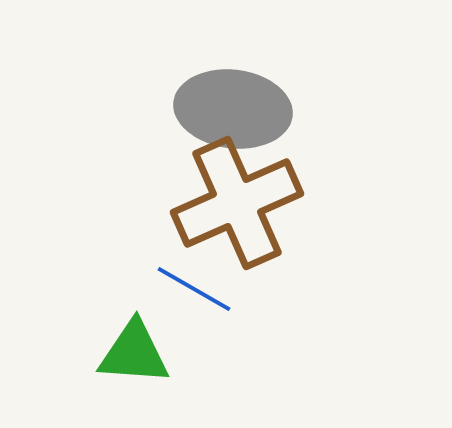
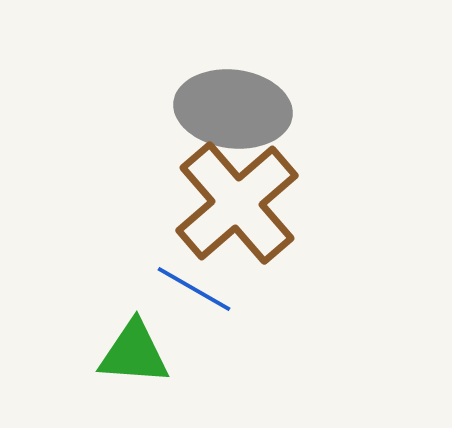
brown cross: rotated 17 degrees counterclockwise
